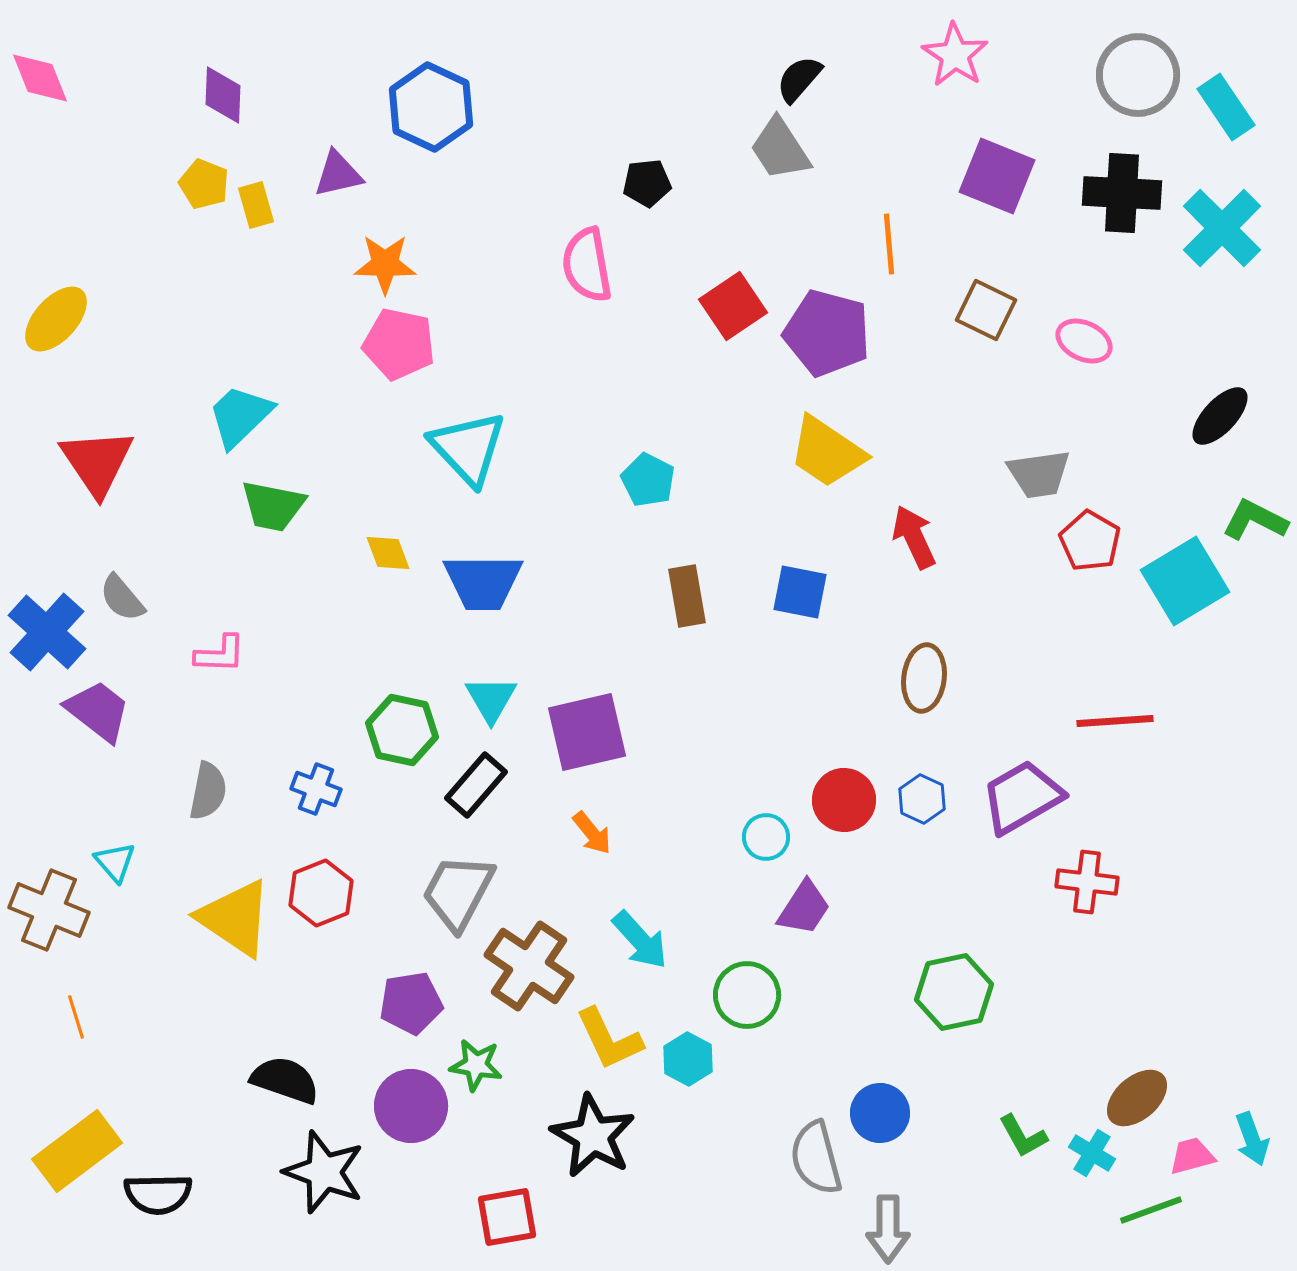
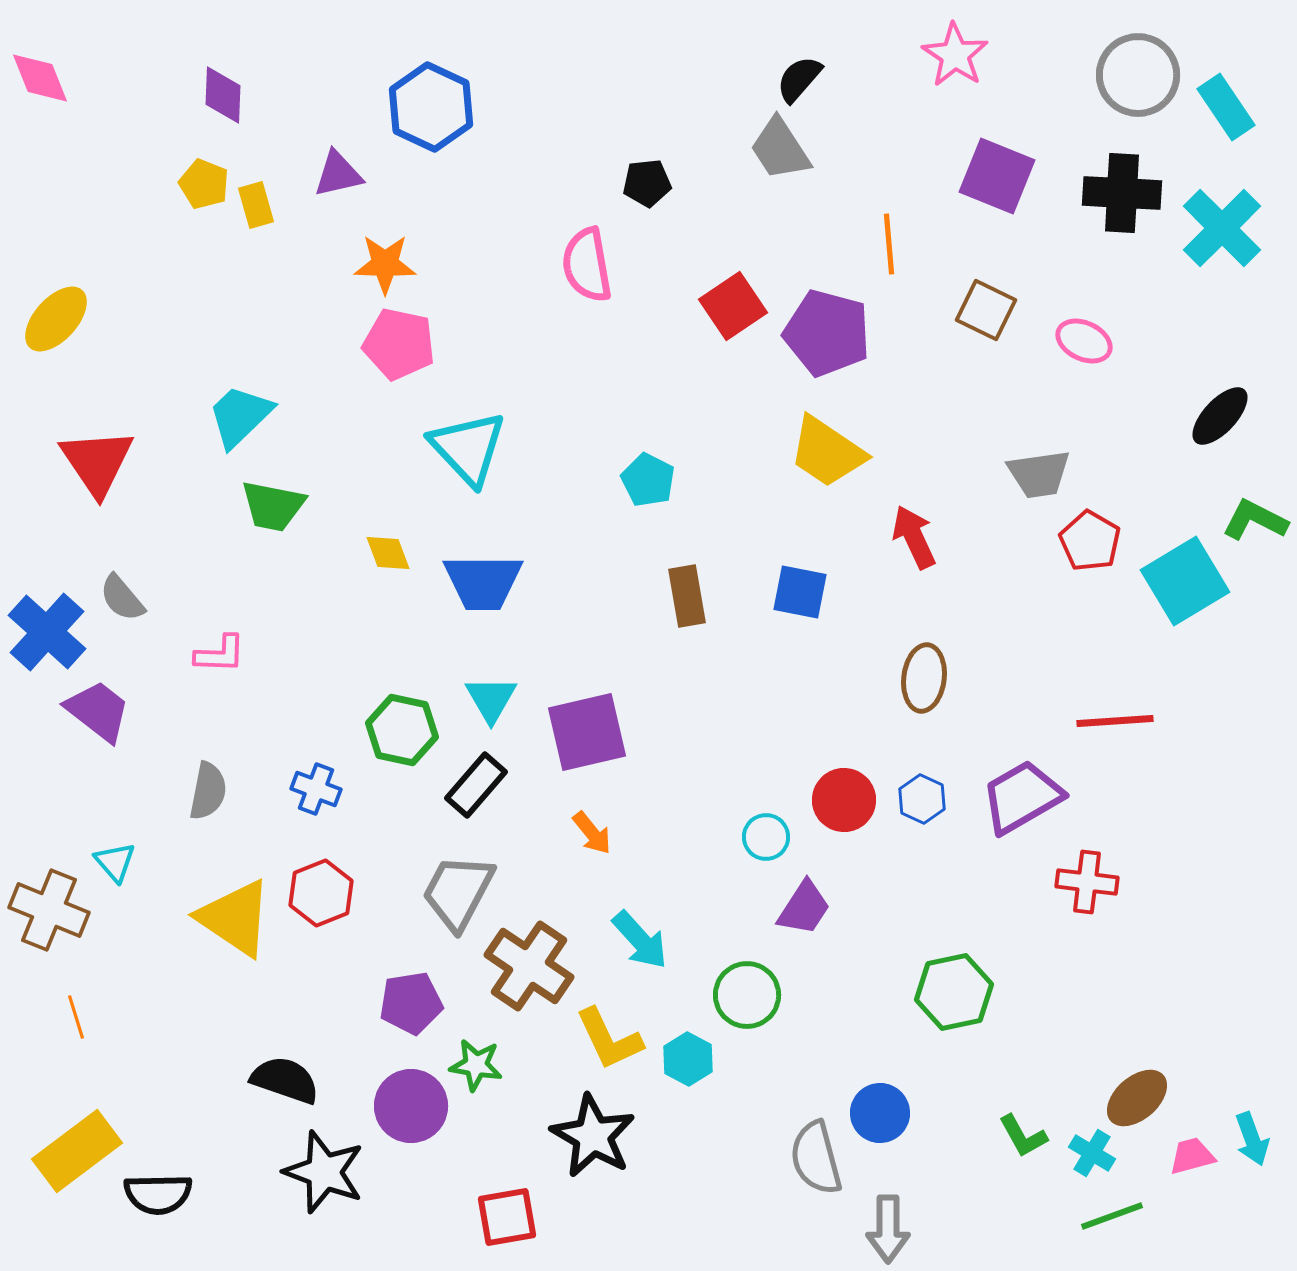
green line at (1151, 1210): moved 39 px left, 6 px down
